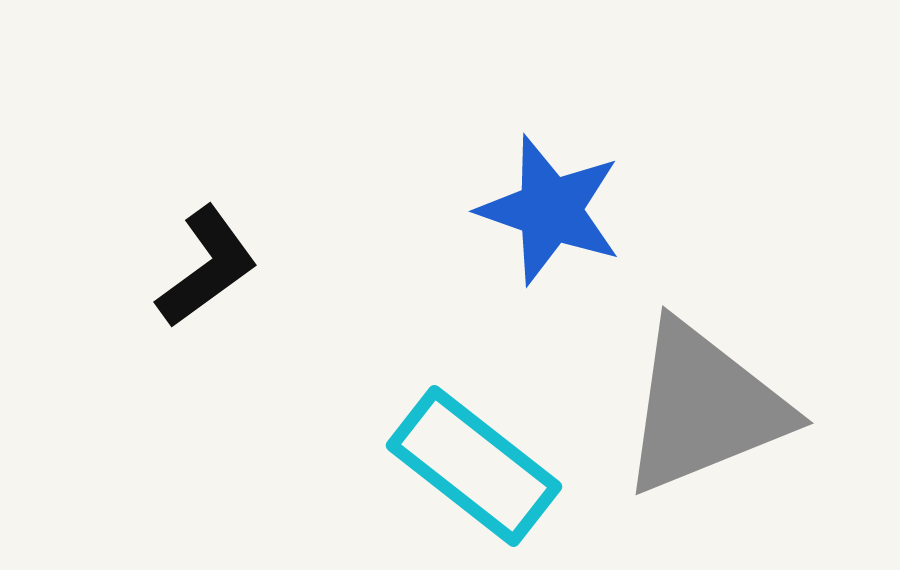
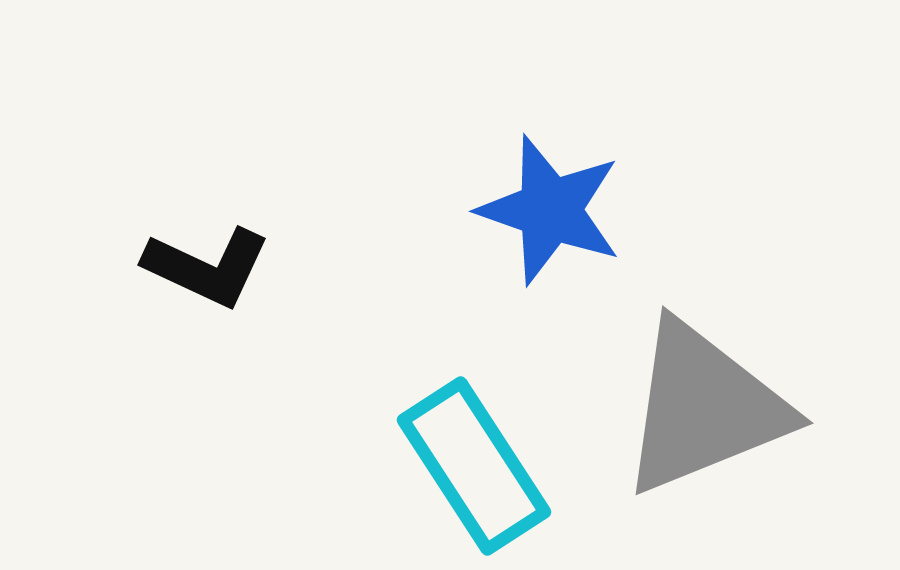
black L-shape: rotated 61 degrees clockwise
cyan rectangle: rotated 19 degrees clockwise
